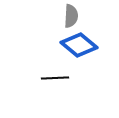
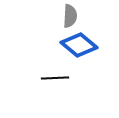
gray semicircle: moved 1 px left
